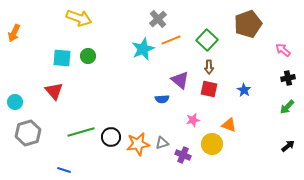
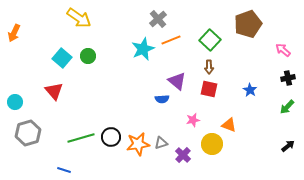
yellow arrow: rotated 15 degrees clockwise
green square: moved 3 px right
cyan square: rotated 36 degrees clockwise
purple triangle: moved 3 px left, 1 px down
blue star: moved 6 px right
green line: moved 6 px down
gray triangle: moved 1 px left
purple cross: rotated 21 degrees clockwise
